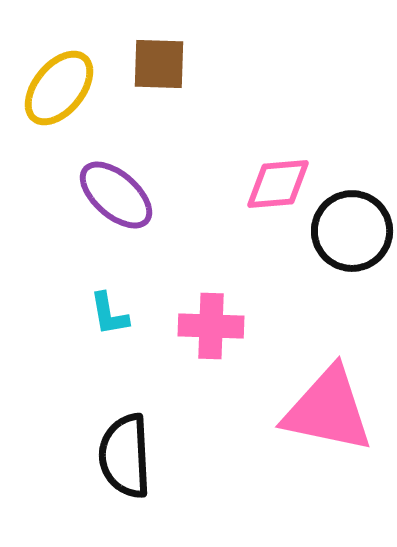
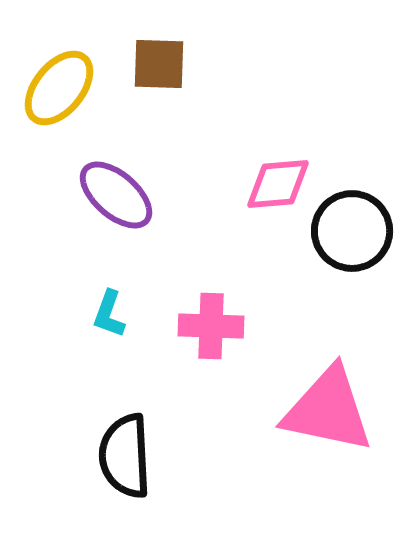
cyan L-shape: rotated 30 degrees clockwise
